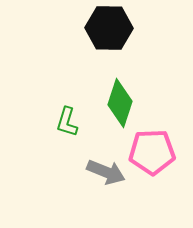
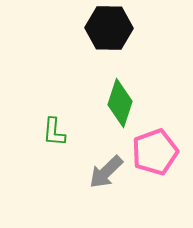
green L-shape: moved 13 px left, 10 px down; rotated 12 degrees counterclockwise
pink pentagon: moved 3 px right; rotated 18 degrees counterclockwise
gray arrow: rotated 114 degrees clockwise
